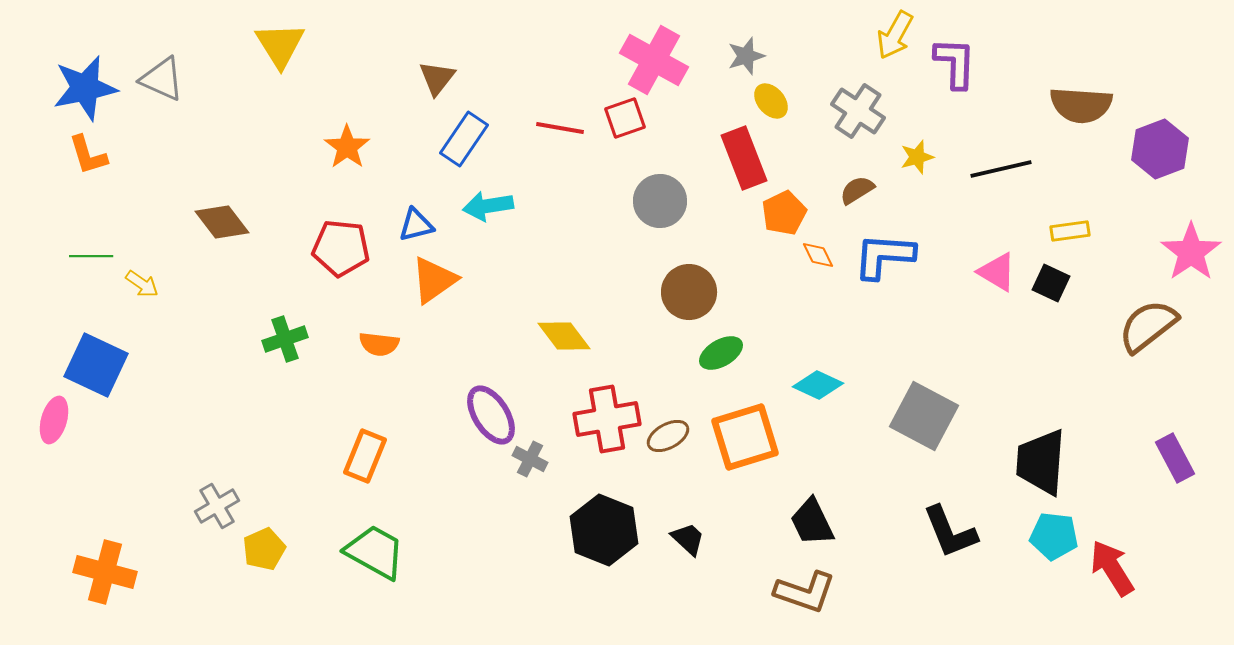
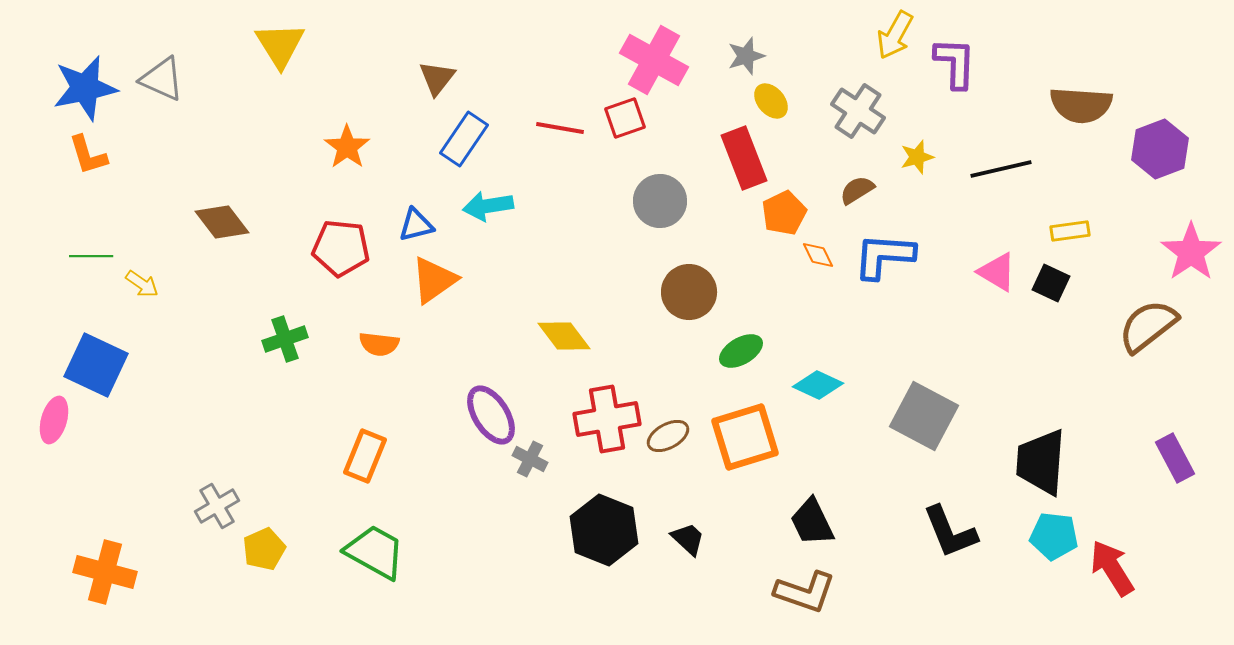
green ellipse at (721, 353): moved 20 px right, 2 px up
